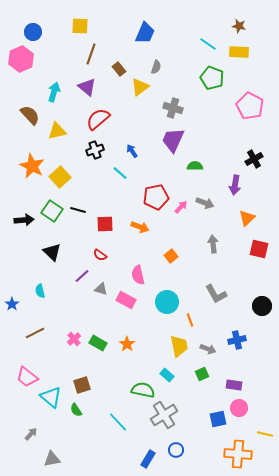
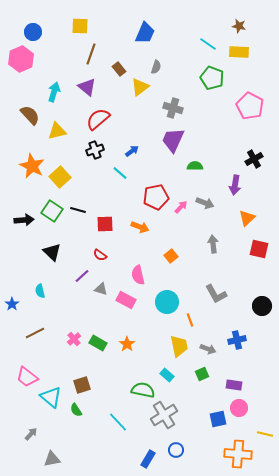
blue arrow at (132, 151): rotated 88 degrees clockwise
